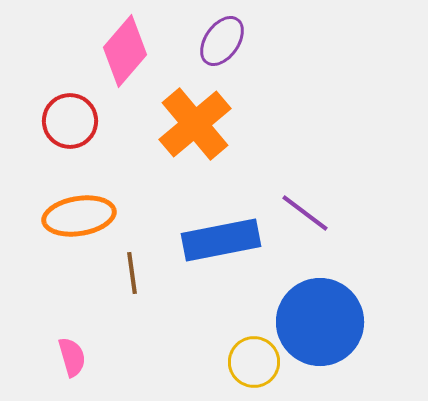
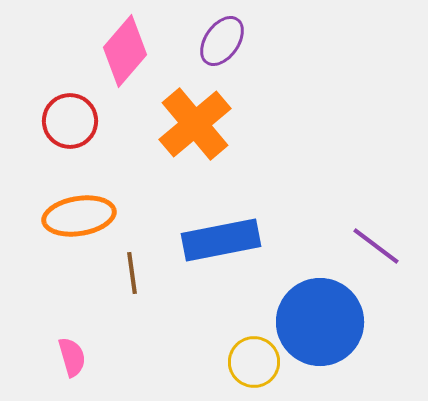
purple line: moved 71 px right, 33 px down
